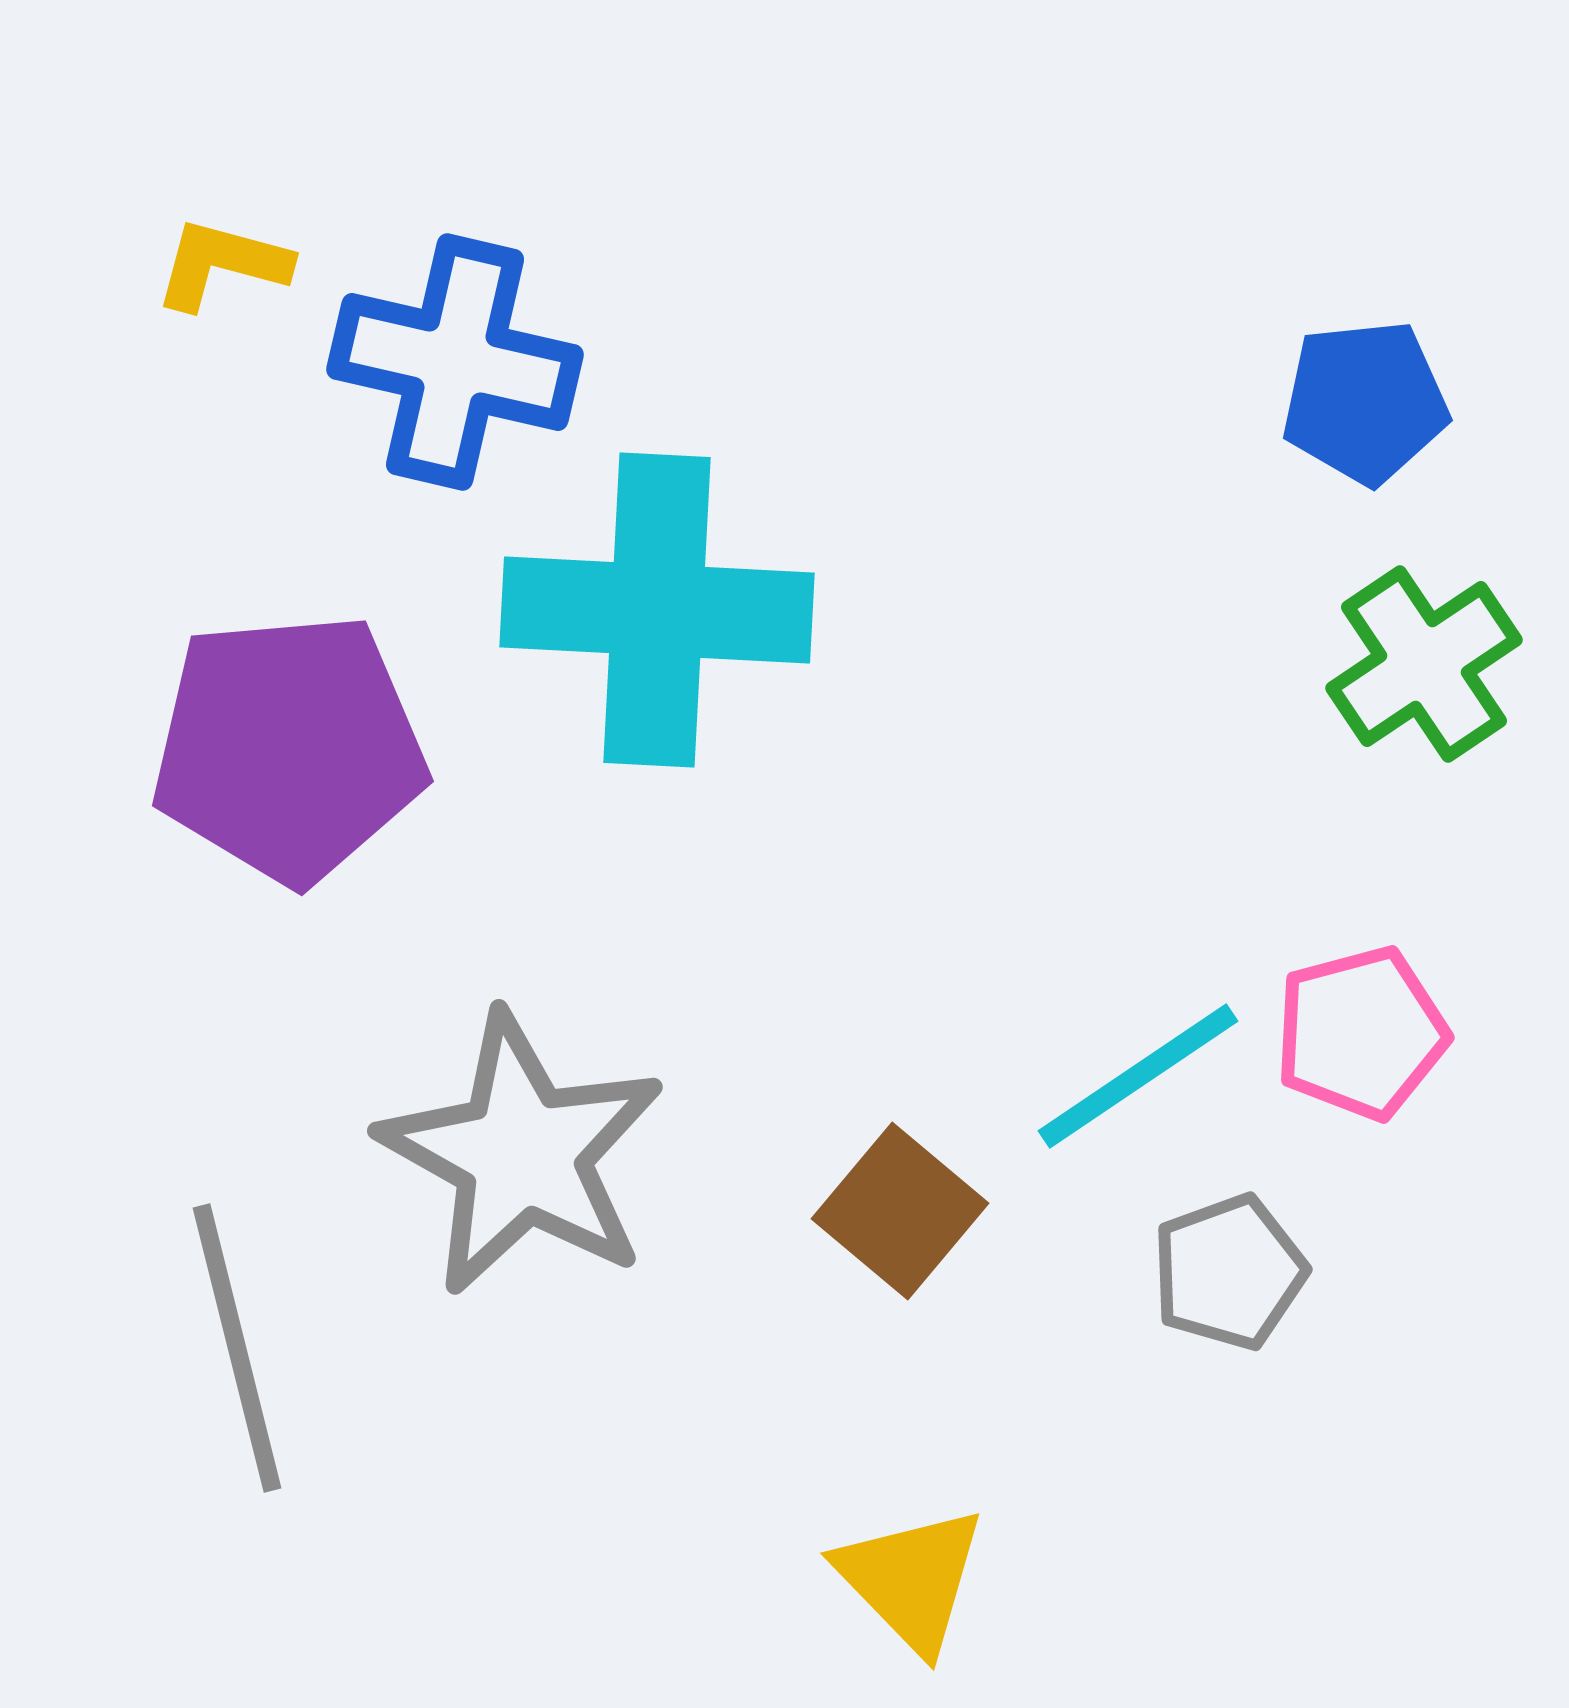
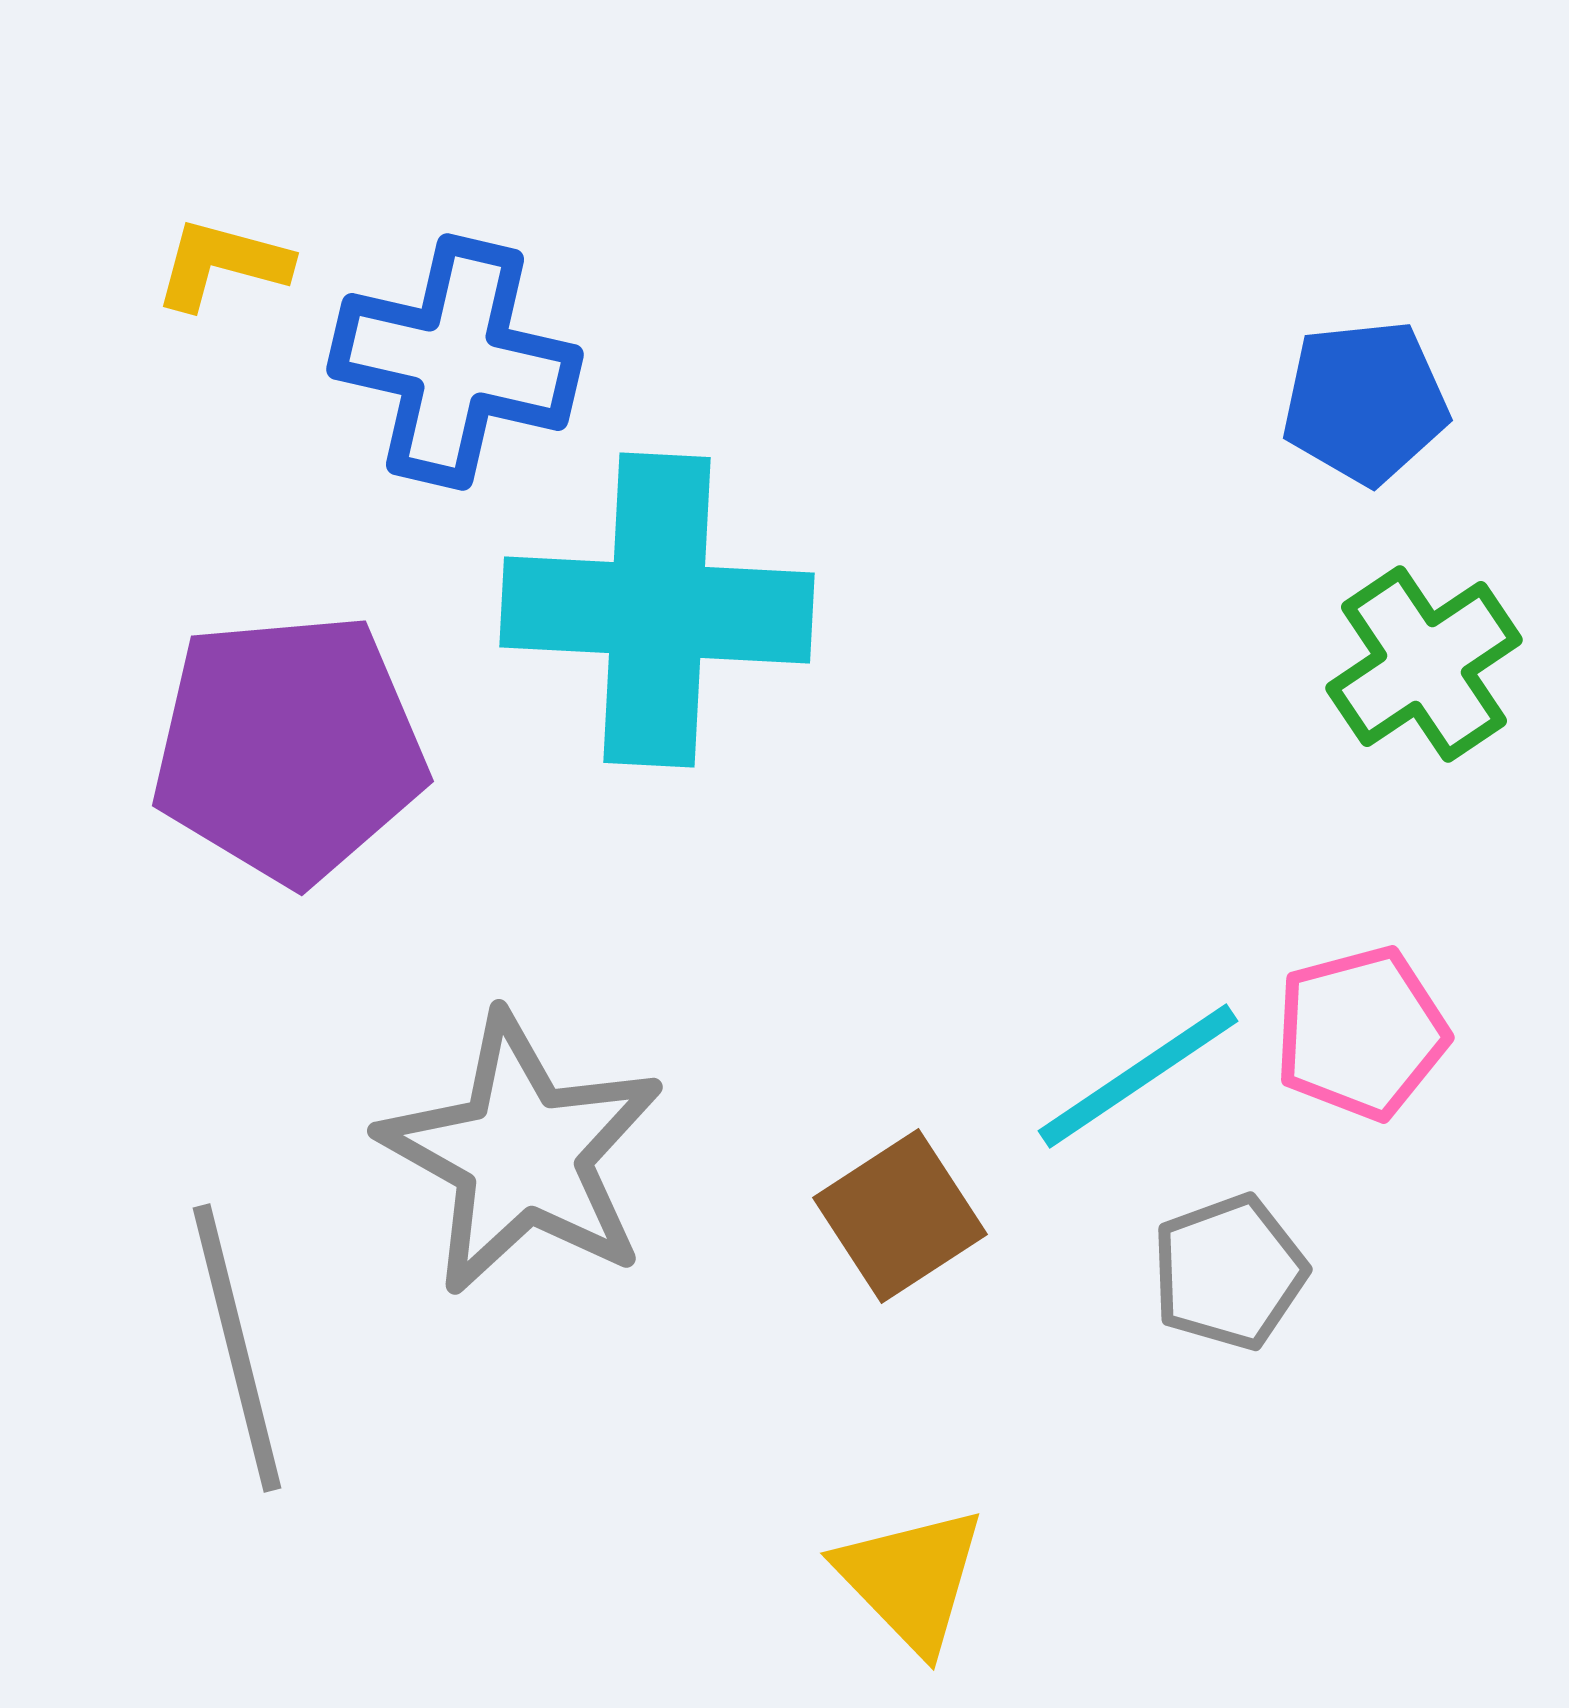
brown square: moved 5 px down; rotated 17 degrees clockwise
